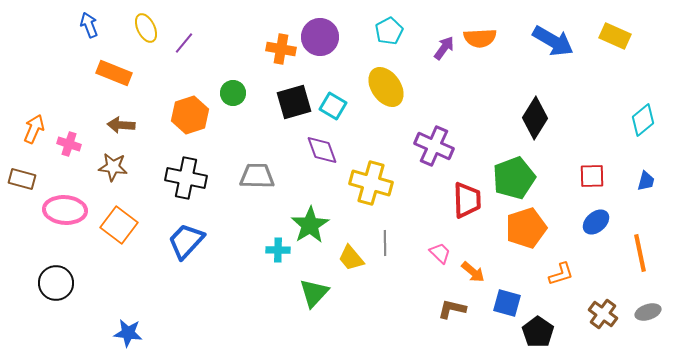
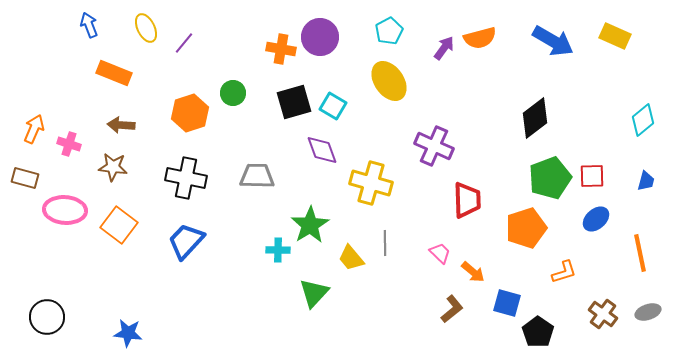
orange semicircle at (480, 38): rotated 12 degrees counterclockwise
yellow ellipse at (386, 87): moved 3 px right, 6 px up
orange hexagon at (190, 115): moved 2 px up
black diamond at (535, 118): rotated 21 degrees clockwise
green pentagon at (514, 178): moved 36 px right
brown rectangle at (22, 179): moved 3 px right, 1 px up
blue ellipse at (596, 222): moved 3 px up
orange L-shape at (561, 274): moved 3 px right, 2 px up
black circle at (56, 283): moved 9 px left, 34 px down
brown L-shape at (452, 309): rotated 128 degrees clockwise
